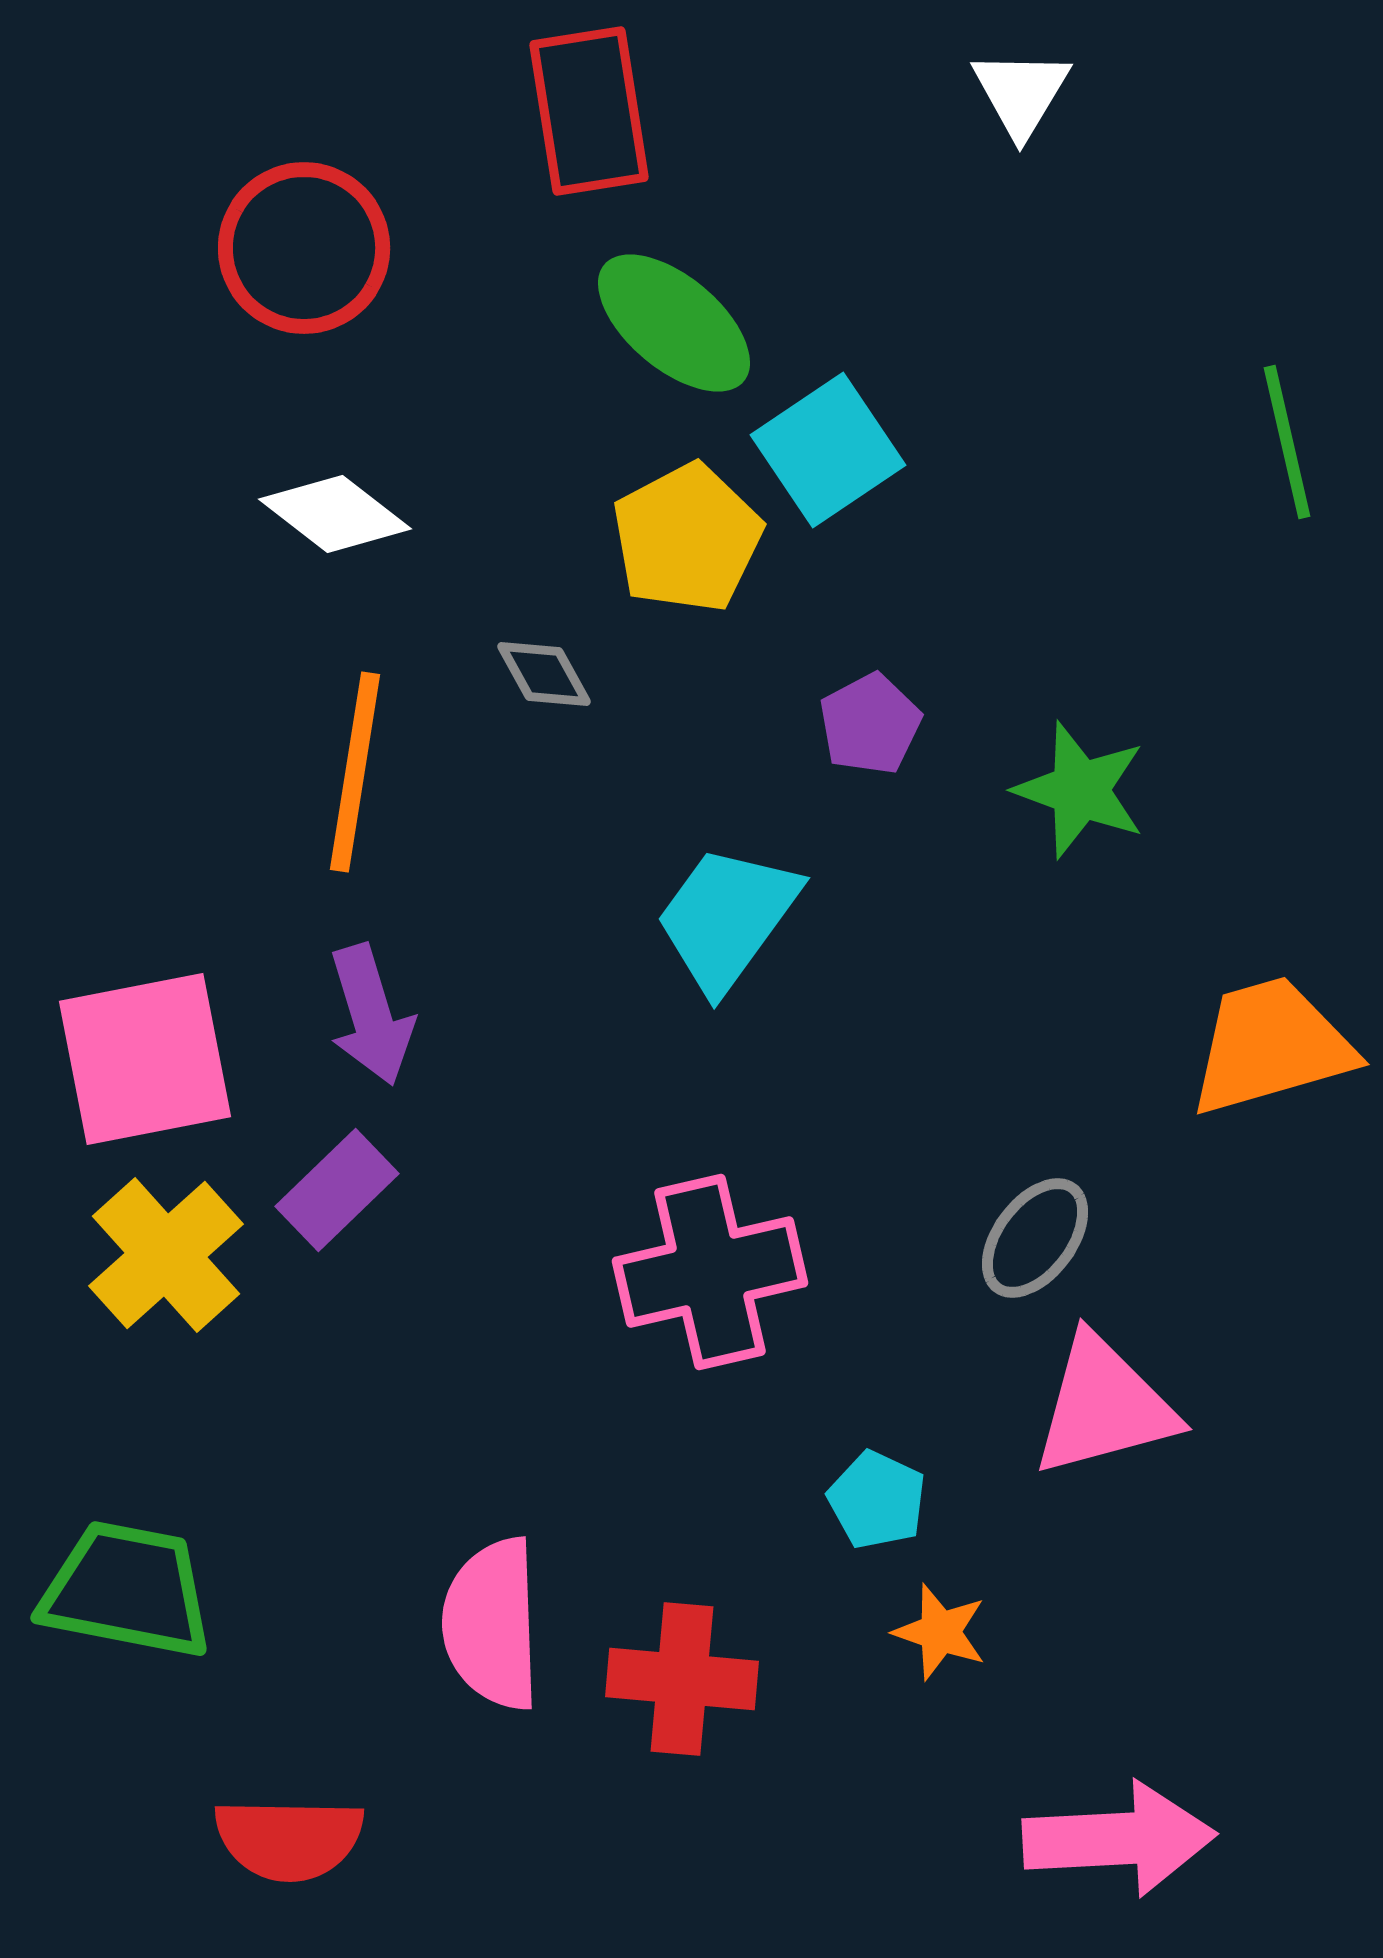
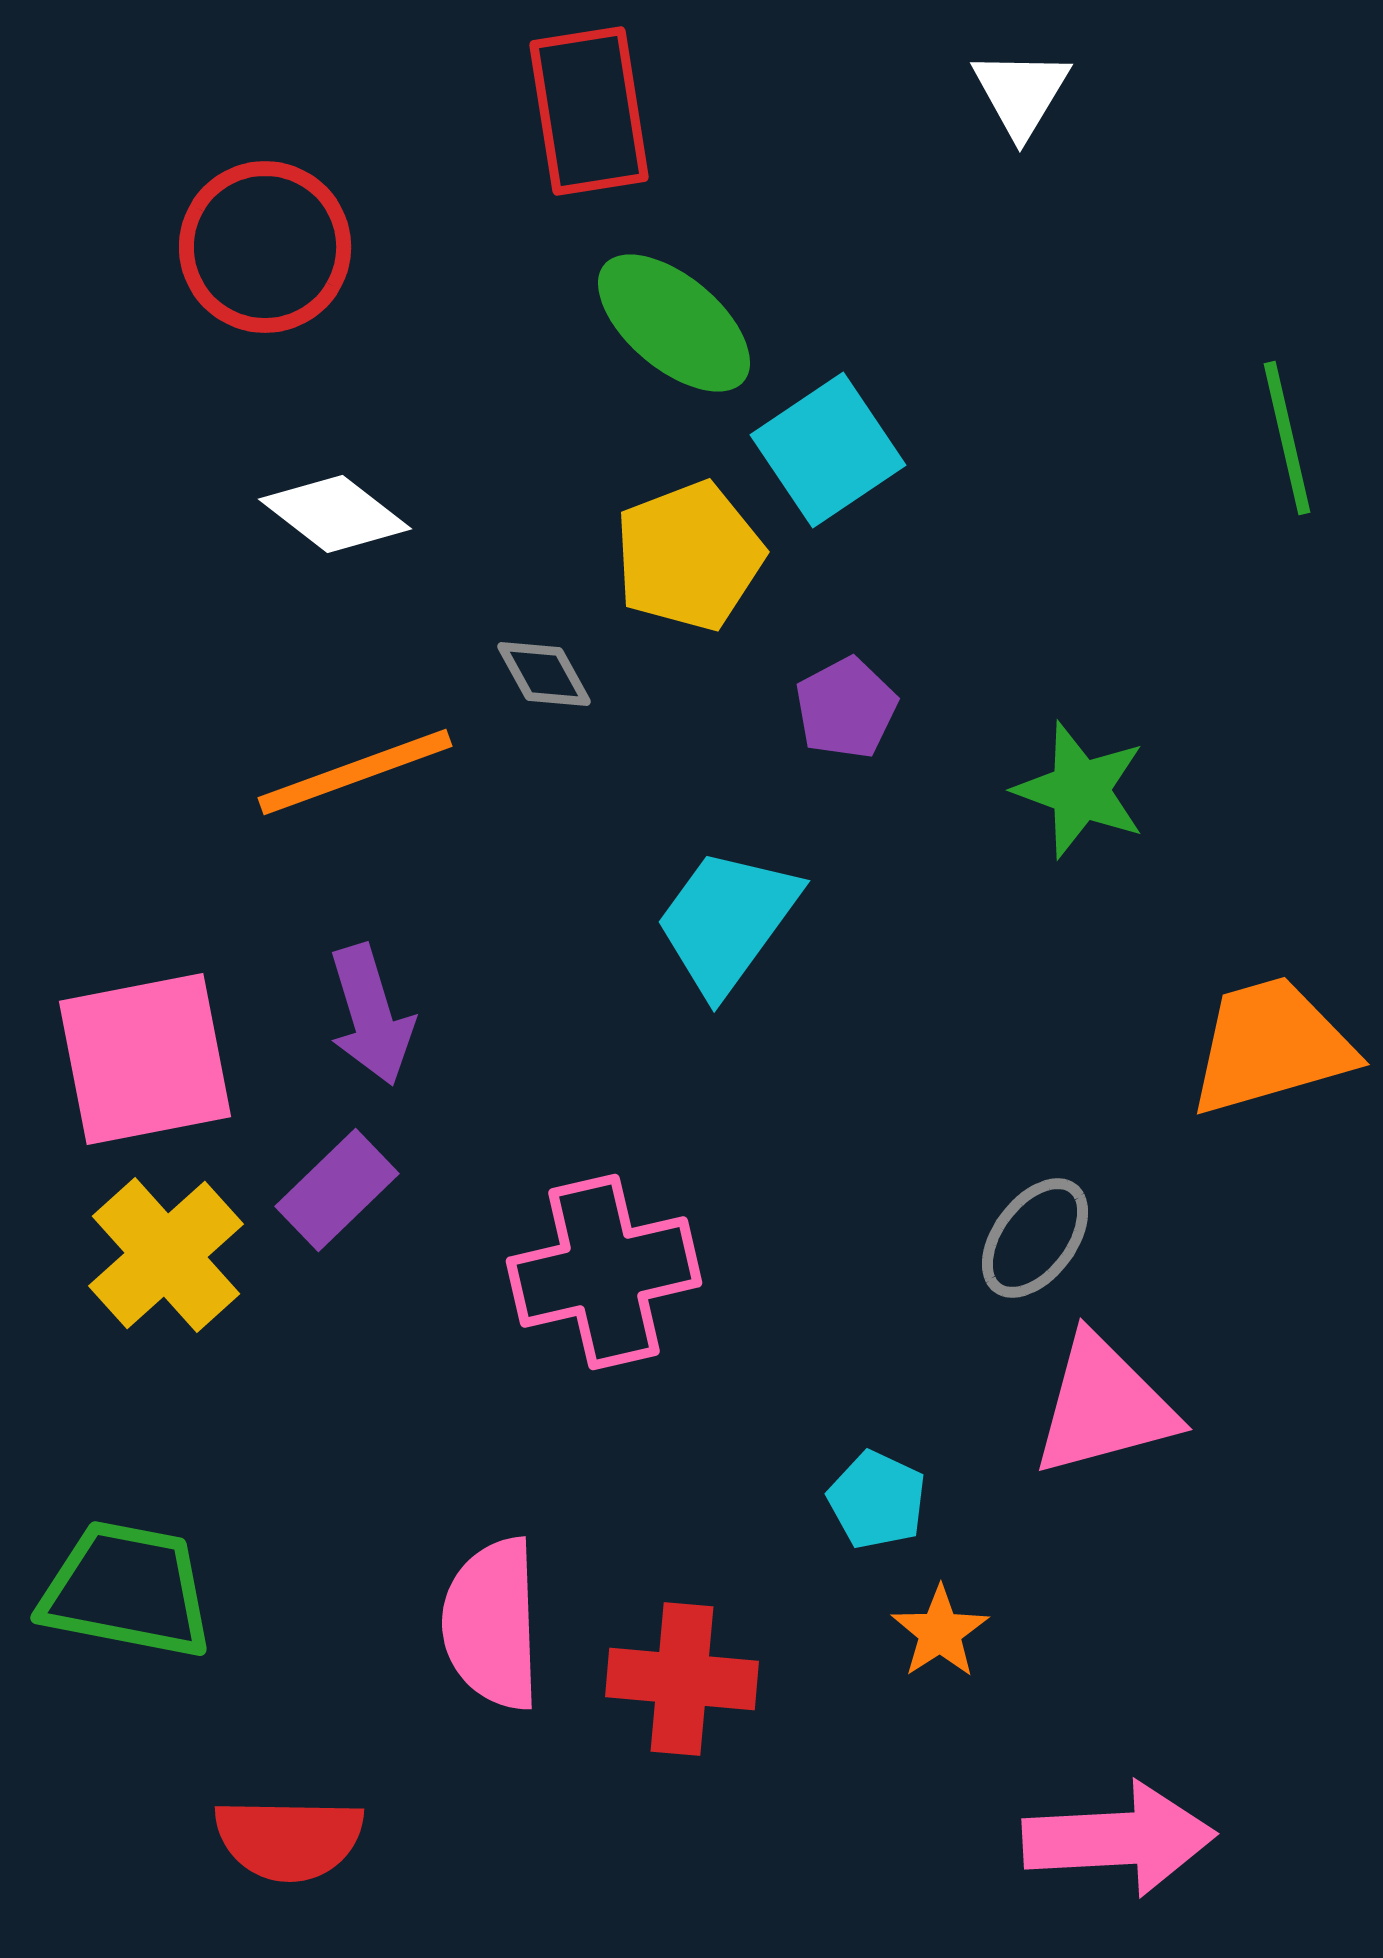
red circle: moved 39 px left, 1 px up
green line: moved 4 px up
yellow pentagon: moved 2 px right, 18 px down; rotated 7 degrees clockwise
purple pentagon: moved 24 px left, 16 px up
orange line: rotated 61 degrees clockwise
cyan trapezoid: moved 3 px down
pink cross: moved 106 px left
orange star: rotated 20 degrees clockwise
